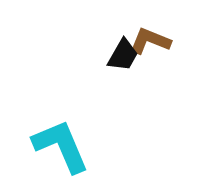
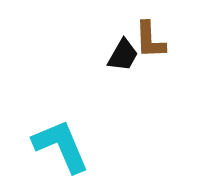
brown L-shape: moved 1 px up; rotated 114 degrees counterclockwise
